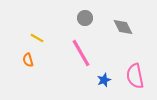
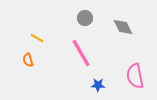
blue star: moved 6 px left, 5 px down; rotated 24 degrees clockwise
